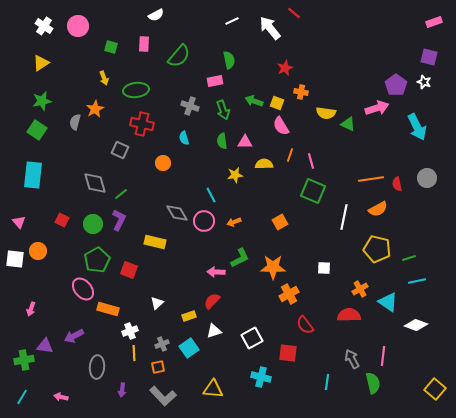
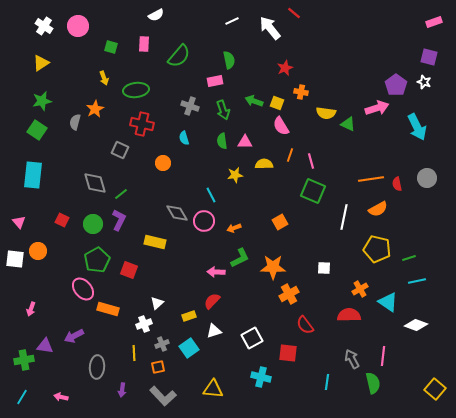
orange arrow at (234, 222): moved 6 px down
white cross at (130, 331): moved 14 px right, 7 px up
